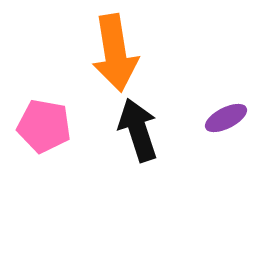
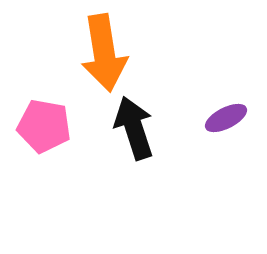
orange arrow: moved 11 px left
black arrow: moved 4 px left, 2 px up
